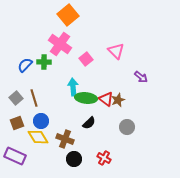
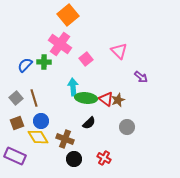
pink triangle: moved 3 px right
